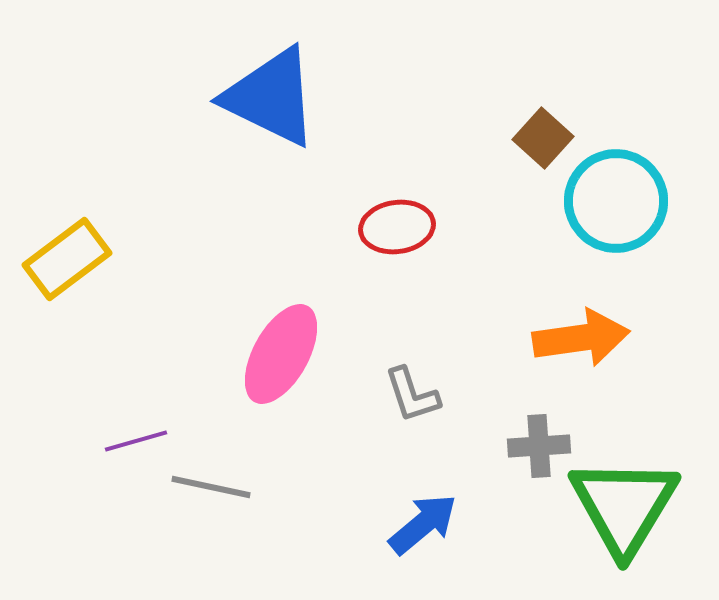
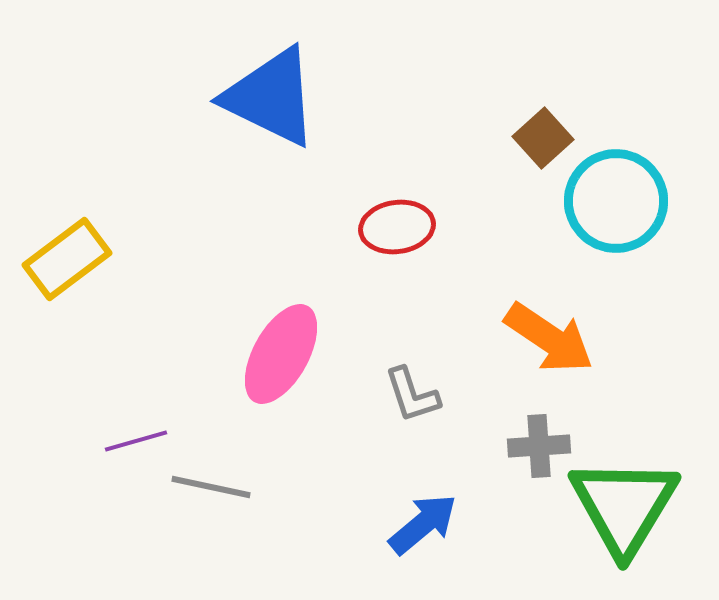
brown square: rotated 6 degrees clockwise
orange arrow: moved 32 px left; rotated 42 degrees clockwise
